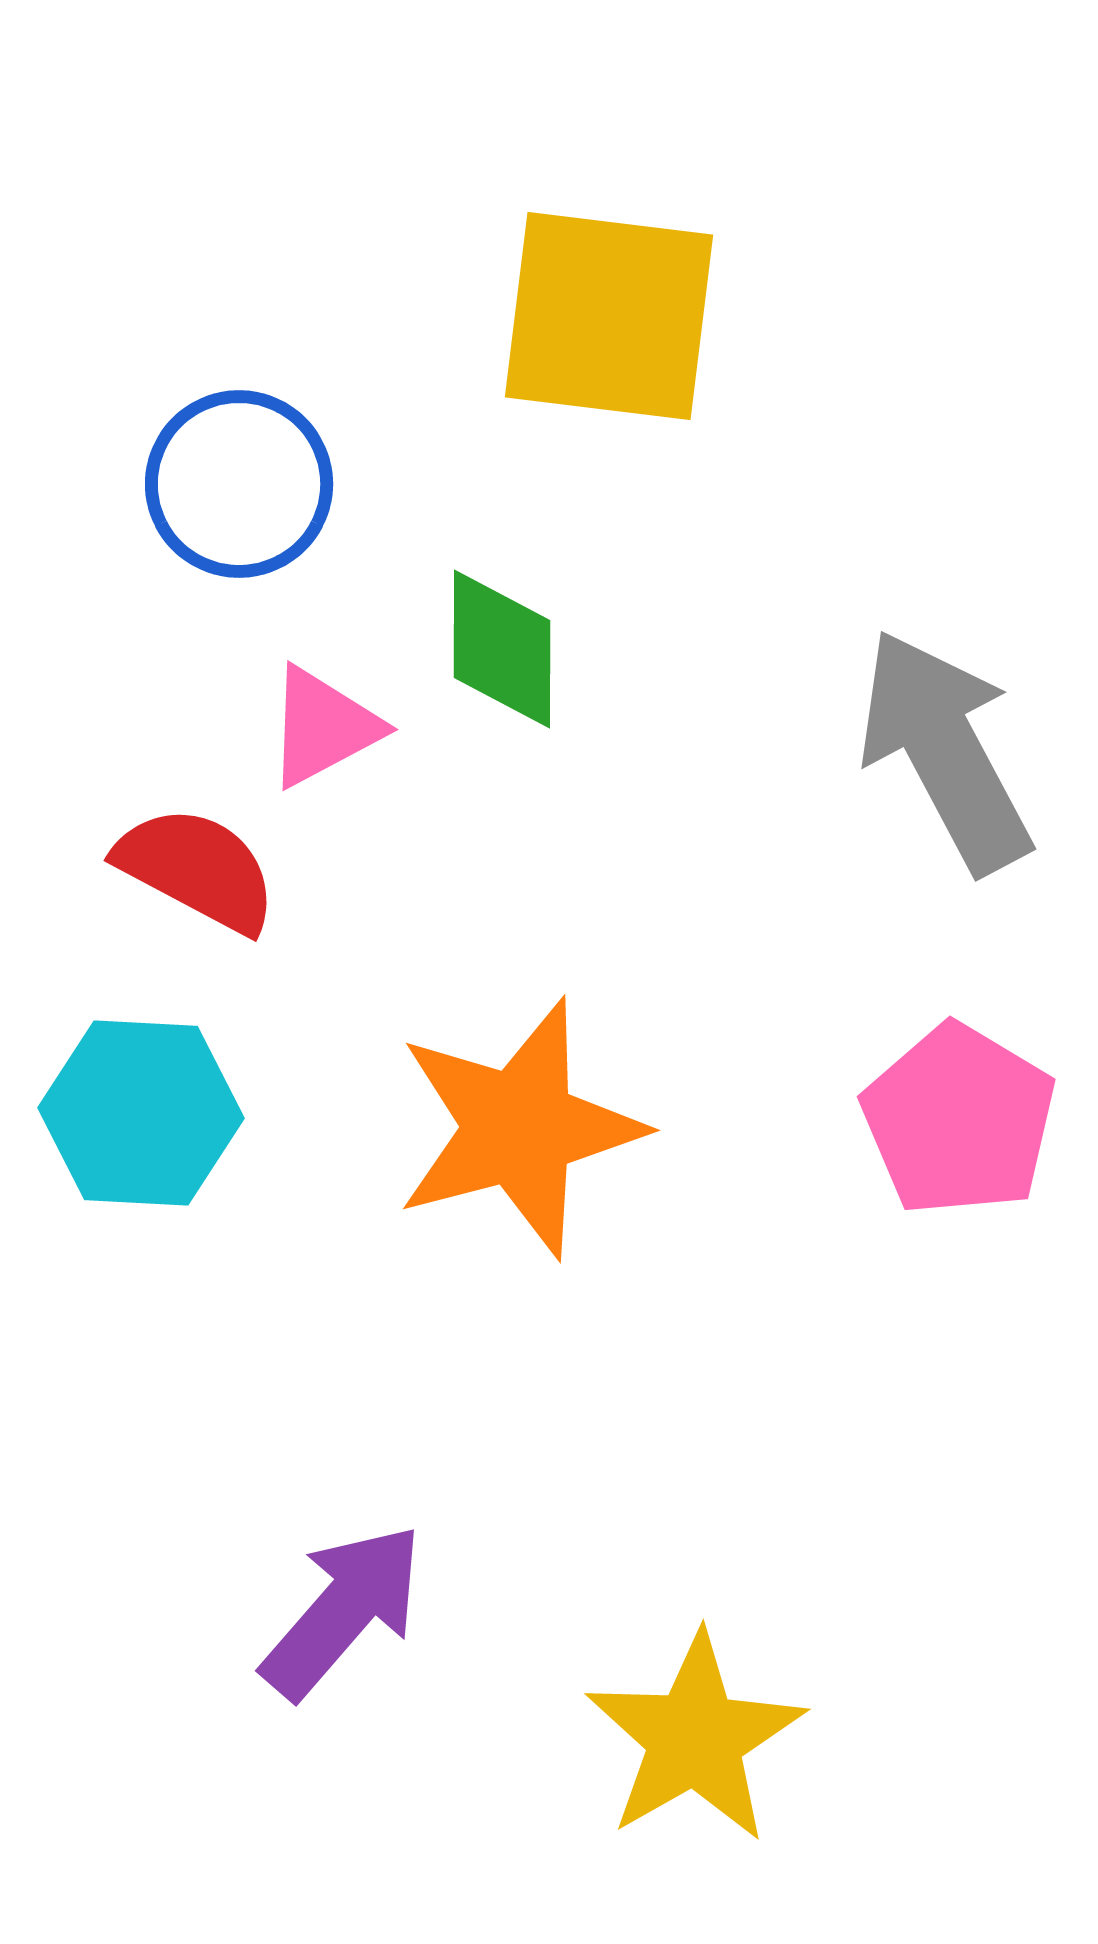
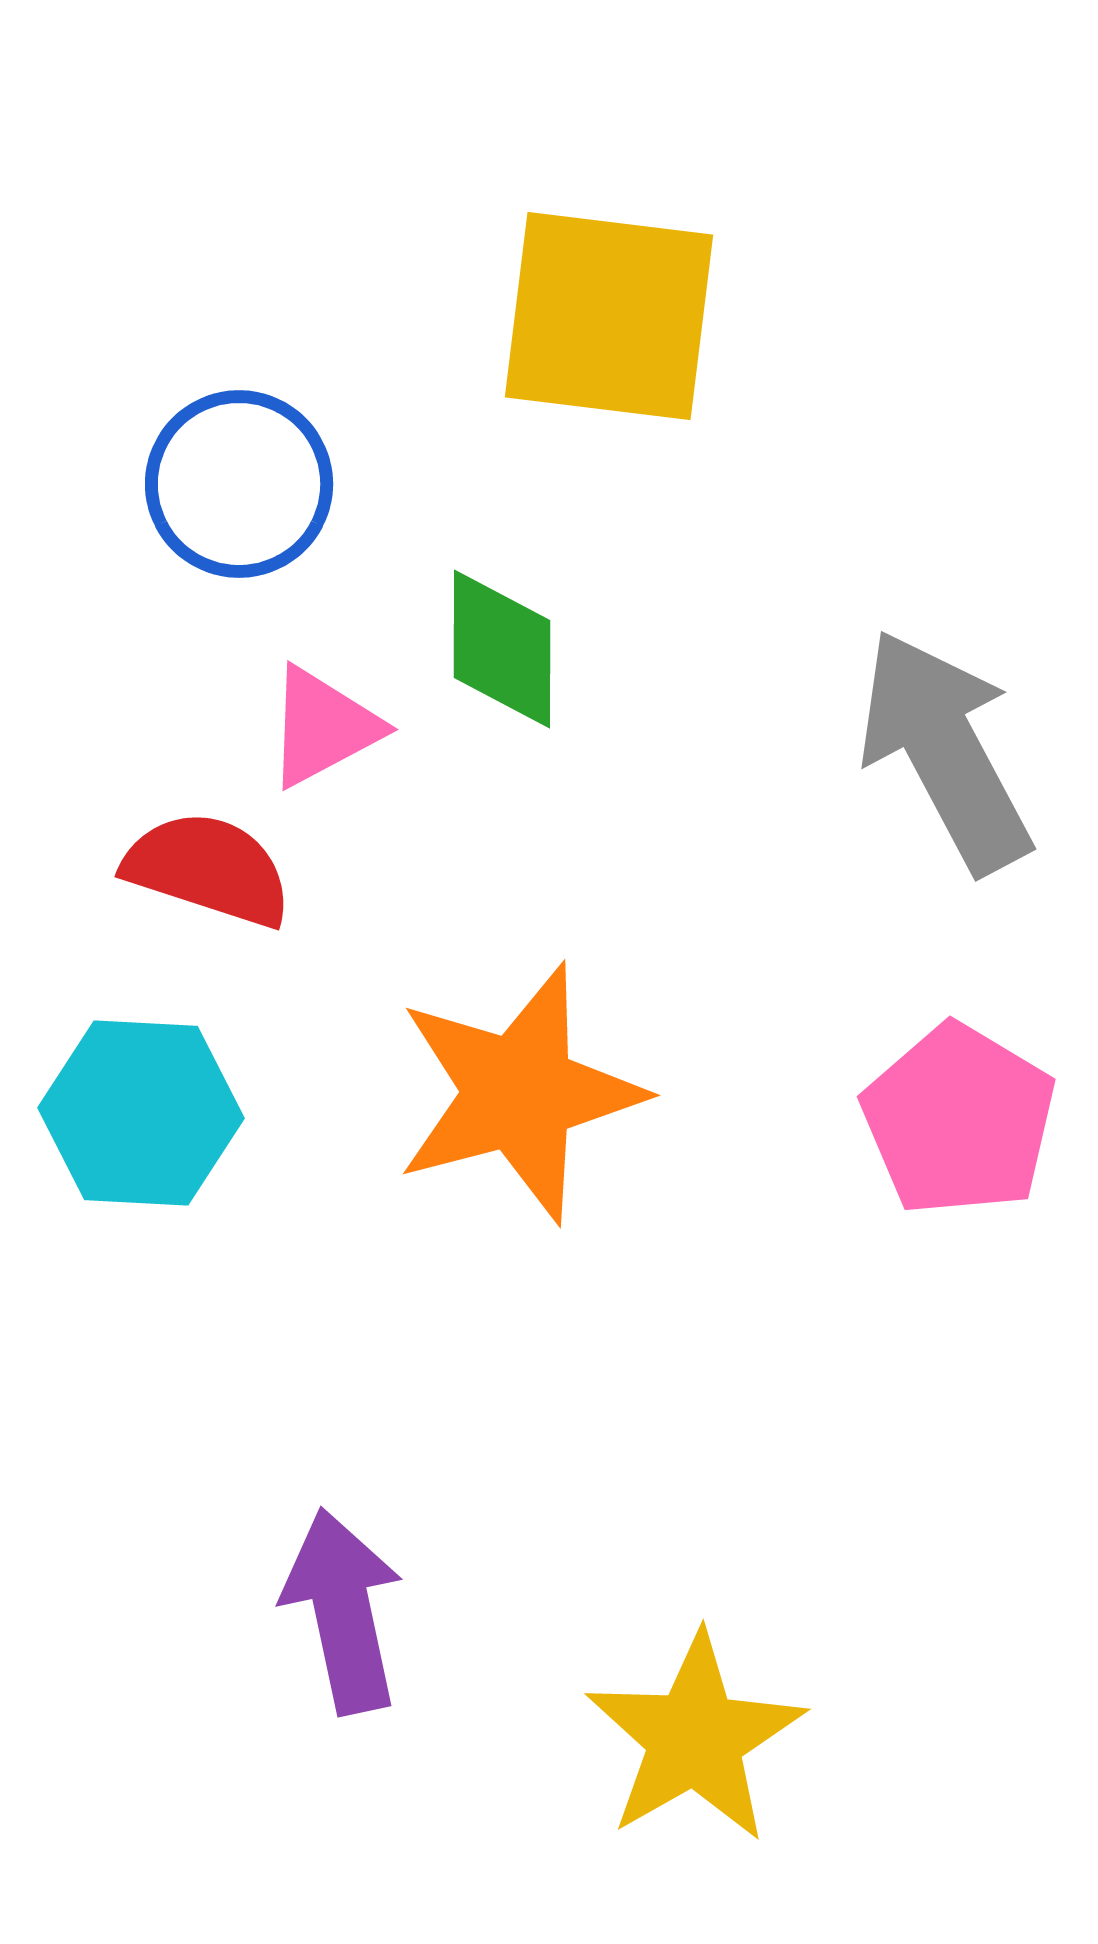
red semicircle: moved 11 px right; rotated 10 degrees counterclockwise
orange star: moved 35 px up
purple arrow: rotated 53 degrees counterclockwise
